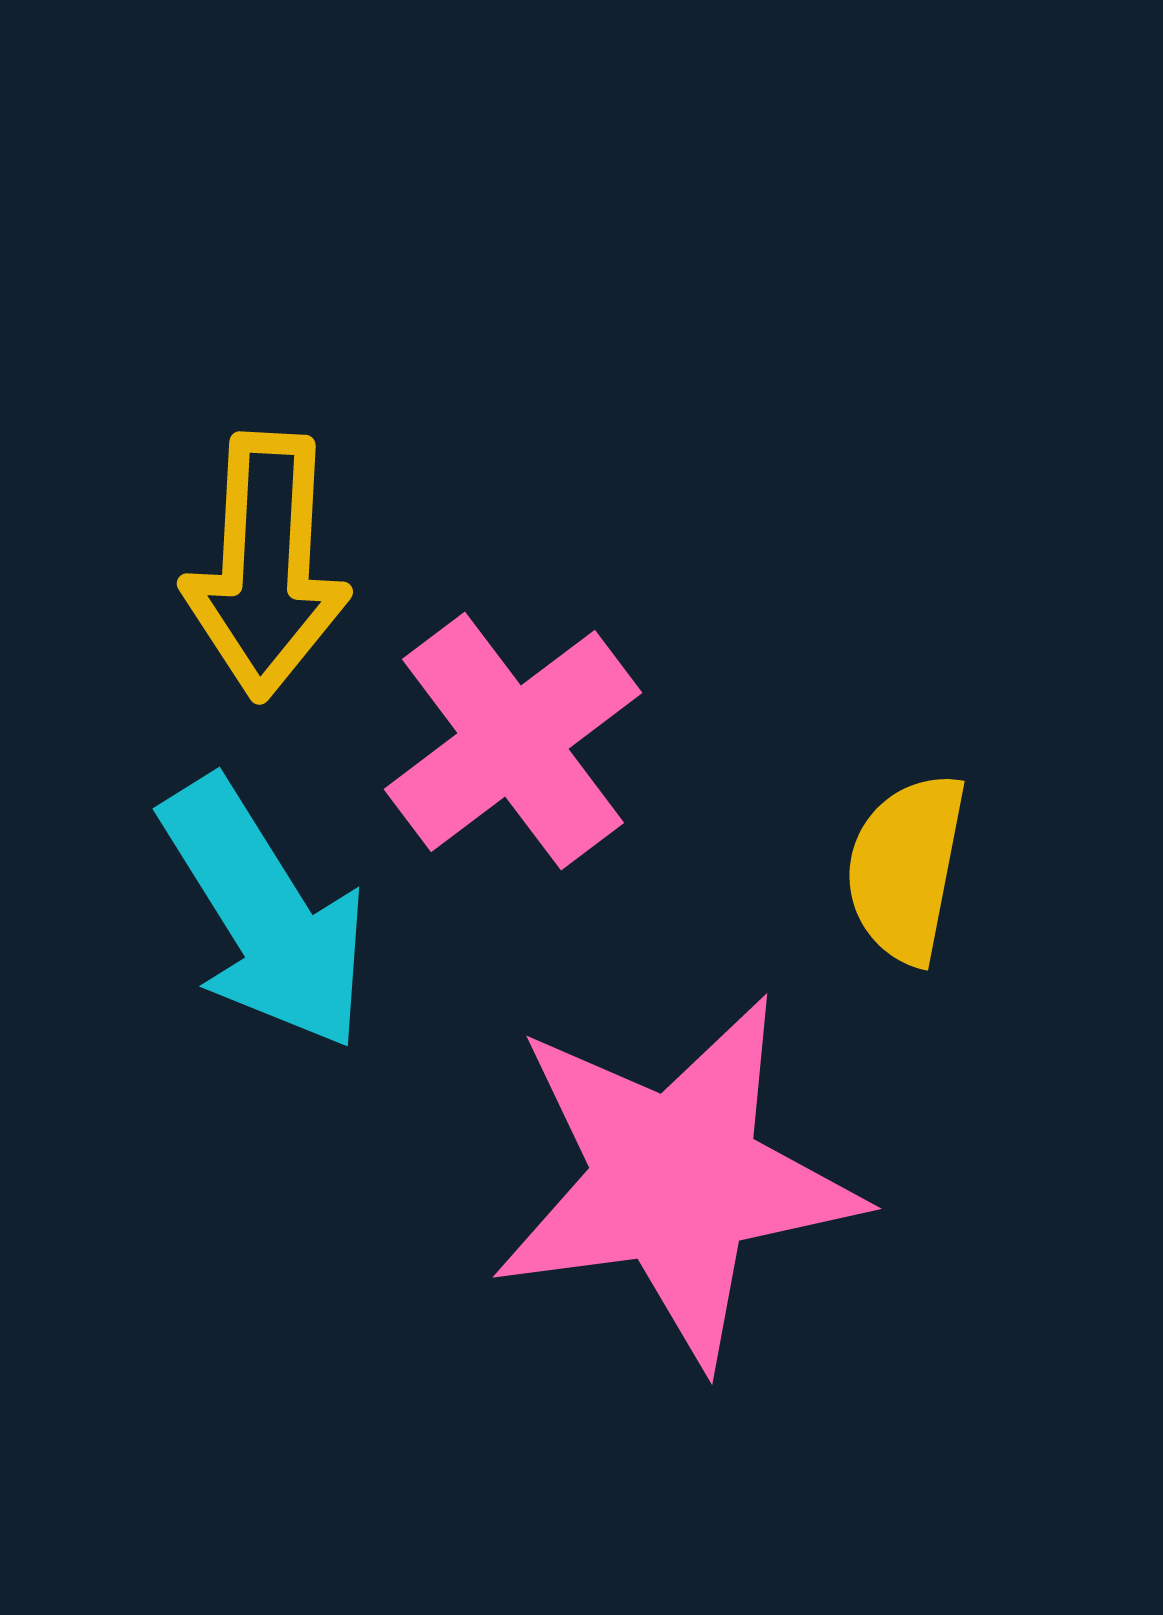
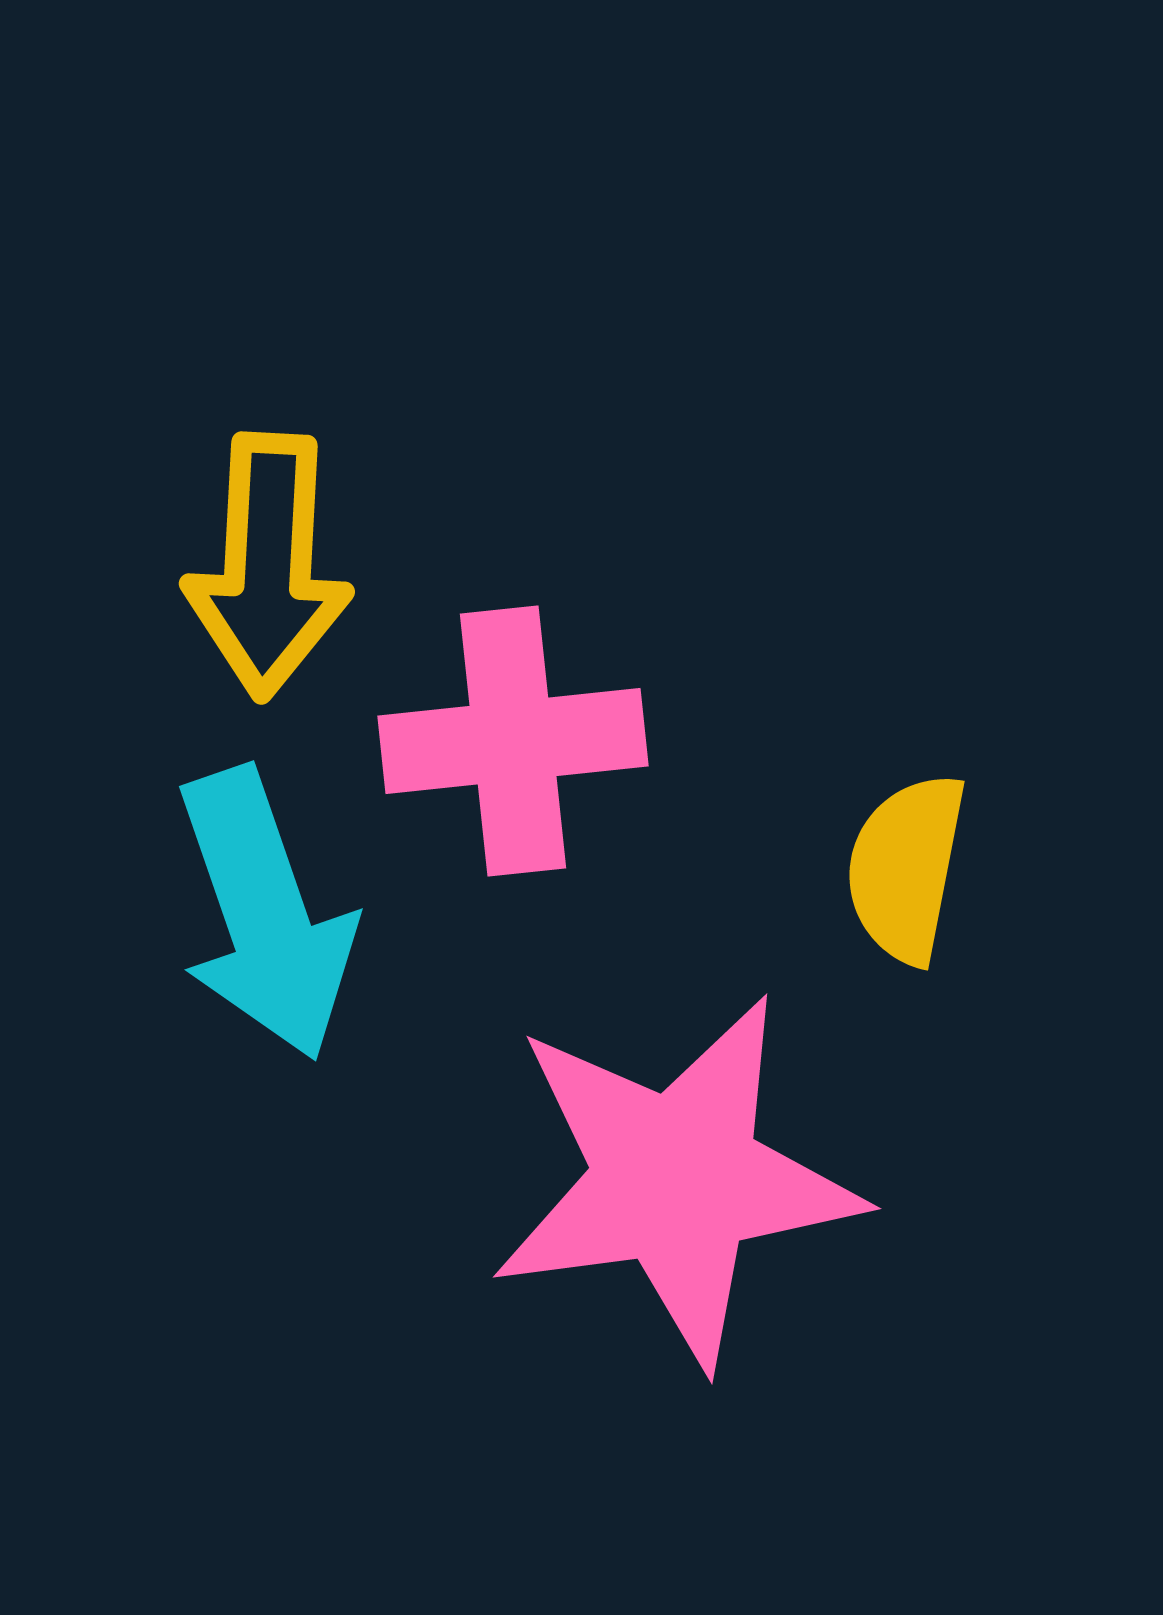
yellow arrow: moved 2 px right
pink cross: rotated 31 degrees clockwise
cyan arrow: rotated 13 degrees clockwise
